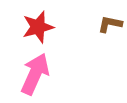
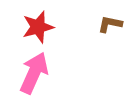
pink arrow: moved 1 px left, 1 px up
